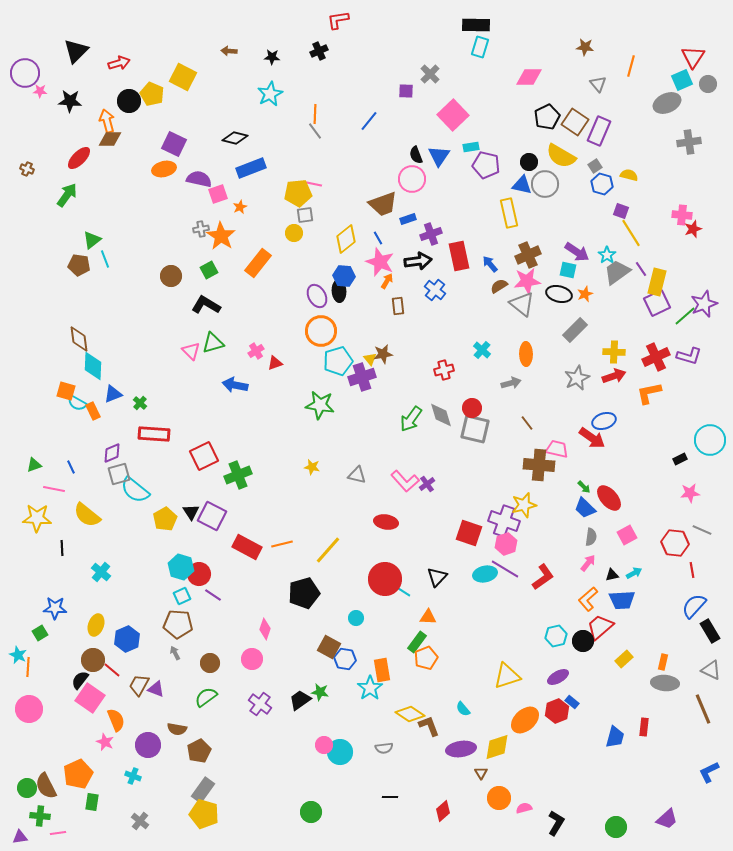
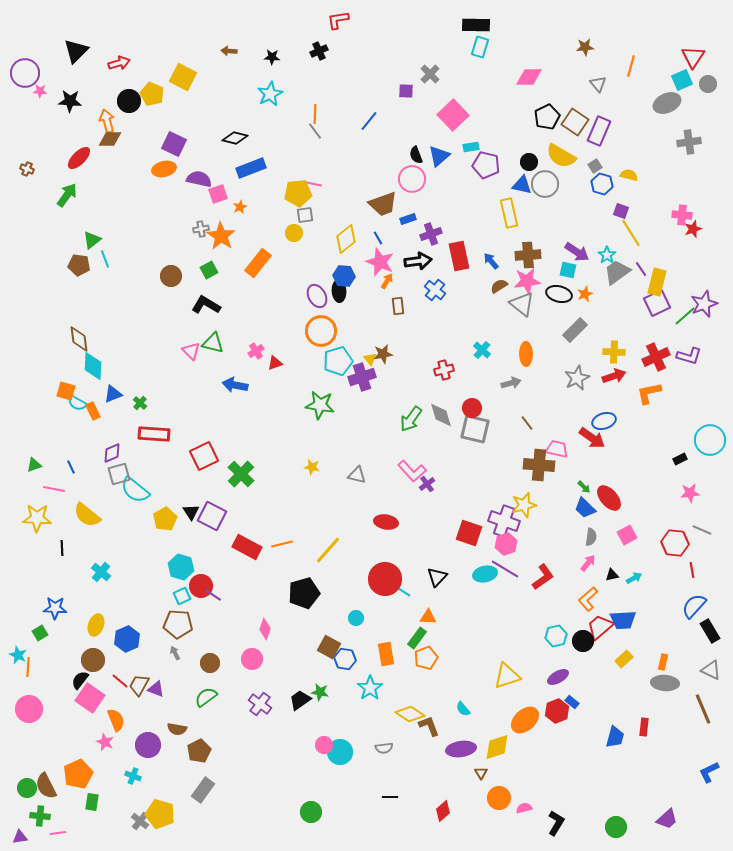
brown star at (585, 47): rotated 12 degrees counterclockwise
blue triangle at (439, 156): rotated 15 degrees clockwise
brown cross at (528, 255): rotated 20 degrees clockwise
blue arrow at (490, 264): moved 1 px right, 3 px up
green triangle at (213, 343): rotated 30 degrees clockwise
green cross at (238, 475): moved 3 px right, 1 px up; rotated 24 degrees counterclockwise
pink L-shape at (405, 481): moved 7 px right, 10 px up
cyan arrow at (634, 573): moved 5 px down
red circle at (199, 574): moved 2 px right, 12 px down
blue trapezoid at (622, 600): moved 1 px right, 20 px down
green rectangle at (417, 642): moved 4 px up
red line at (112, 670): moved 8 px right, 11 px down
orange rectangle at (382, 670): moved 4 px right, 16 px up
yellow pentagon at (204, 814): moved 44 px left
